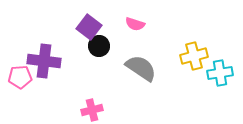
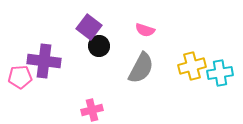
pink semicircle: moved 10 px right, 6 px down
yellow cross: moved 2 px left, 10 px down
gray semicircle: rotated 84 degrees clockwise
